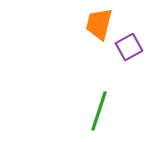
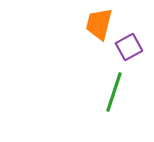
green line: moved 15 px right, 19 px up
